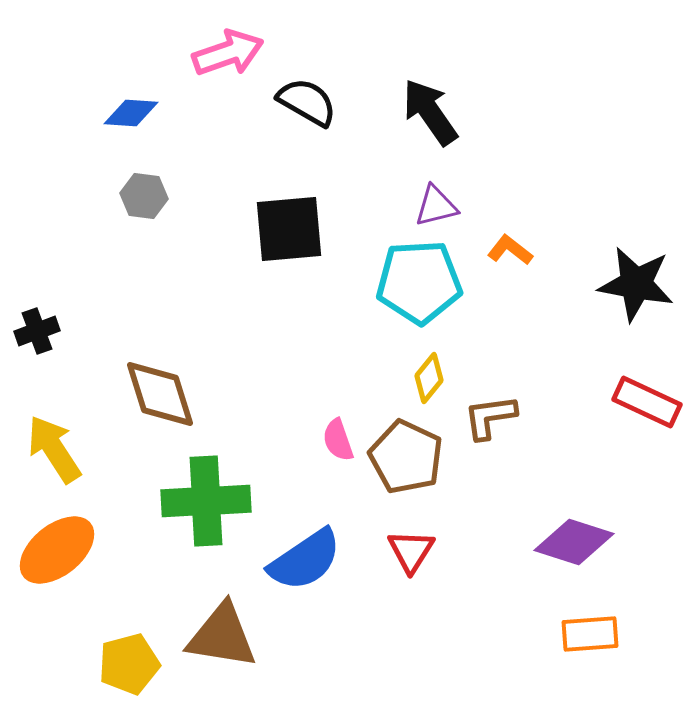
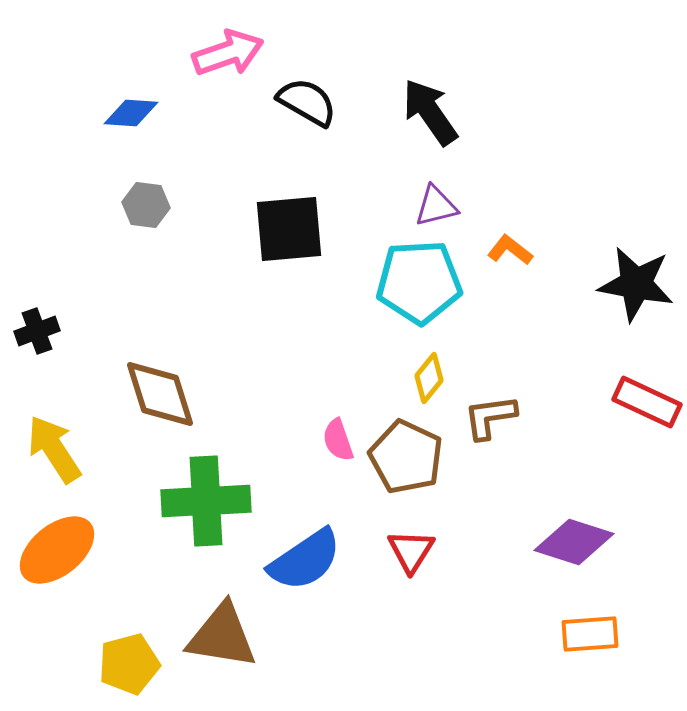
gray hexagon: moved 2 px right, 9 px down
